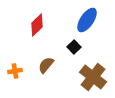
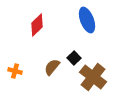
blue ellipse: rotated 55 degrees counterclockwise
black square: moved 11 px down
brown semicircle: moved 6 px right, 2 px down
orange cross: rotated 24 degrees clockwise
